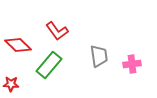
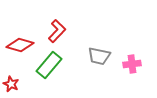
red L-shape: rotated 100 degrees counterclockwise
red diamond: moved 2 px right; rotated 28 degrees counterclockwise
gray trapezoid: rotated 110 degrees clockwise
red star: rotated 21 degrees clockwise
